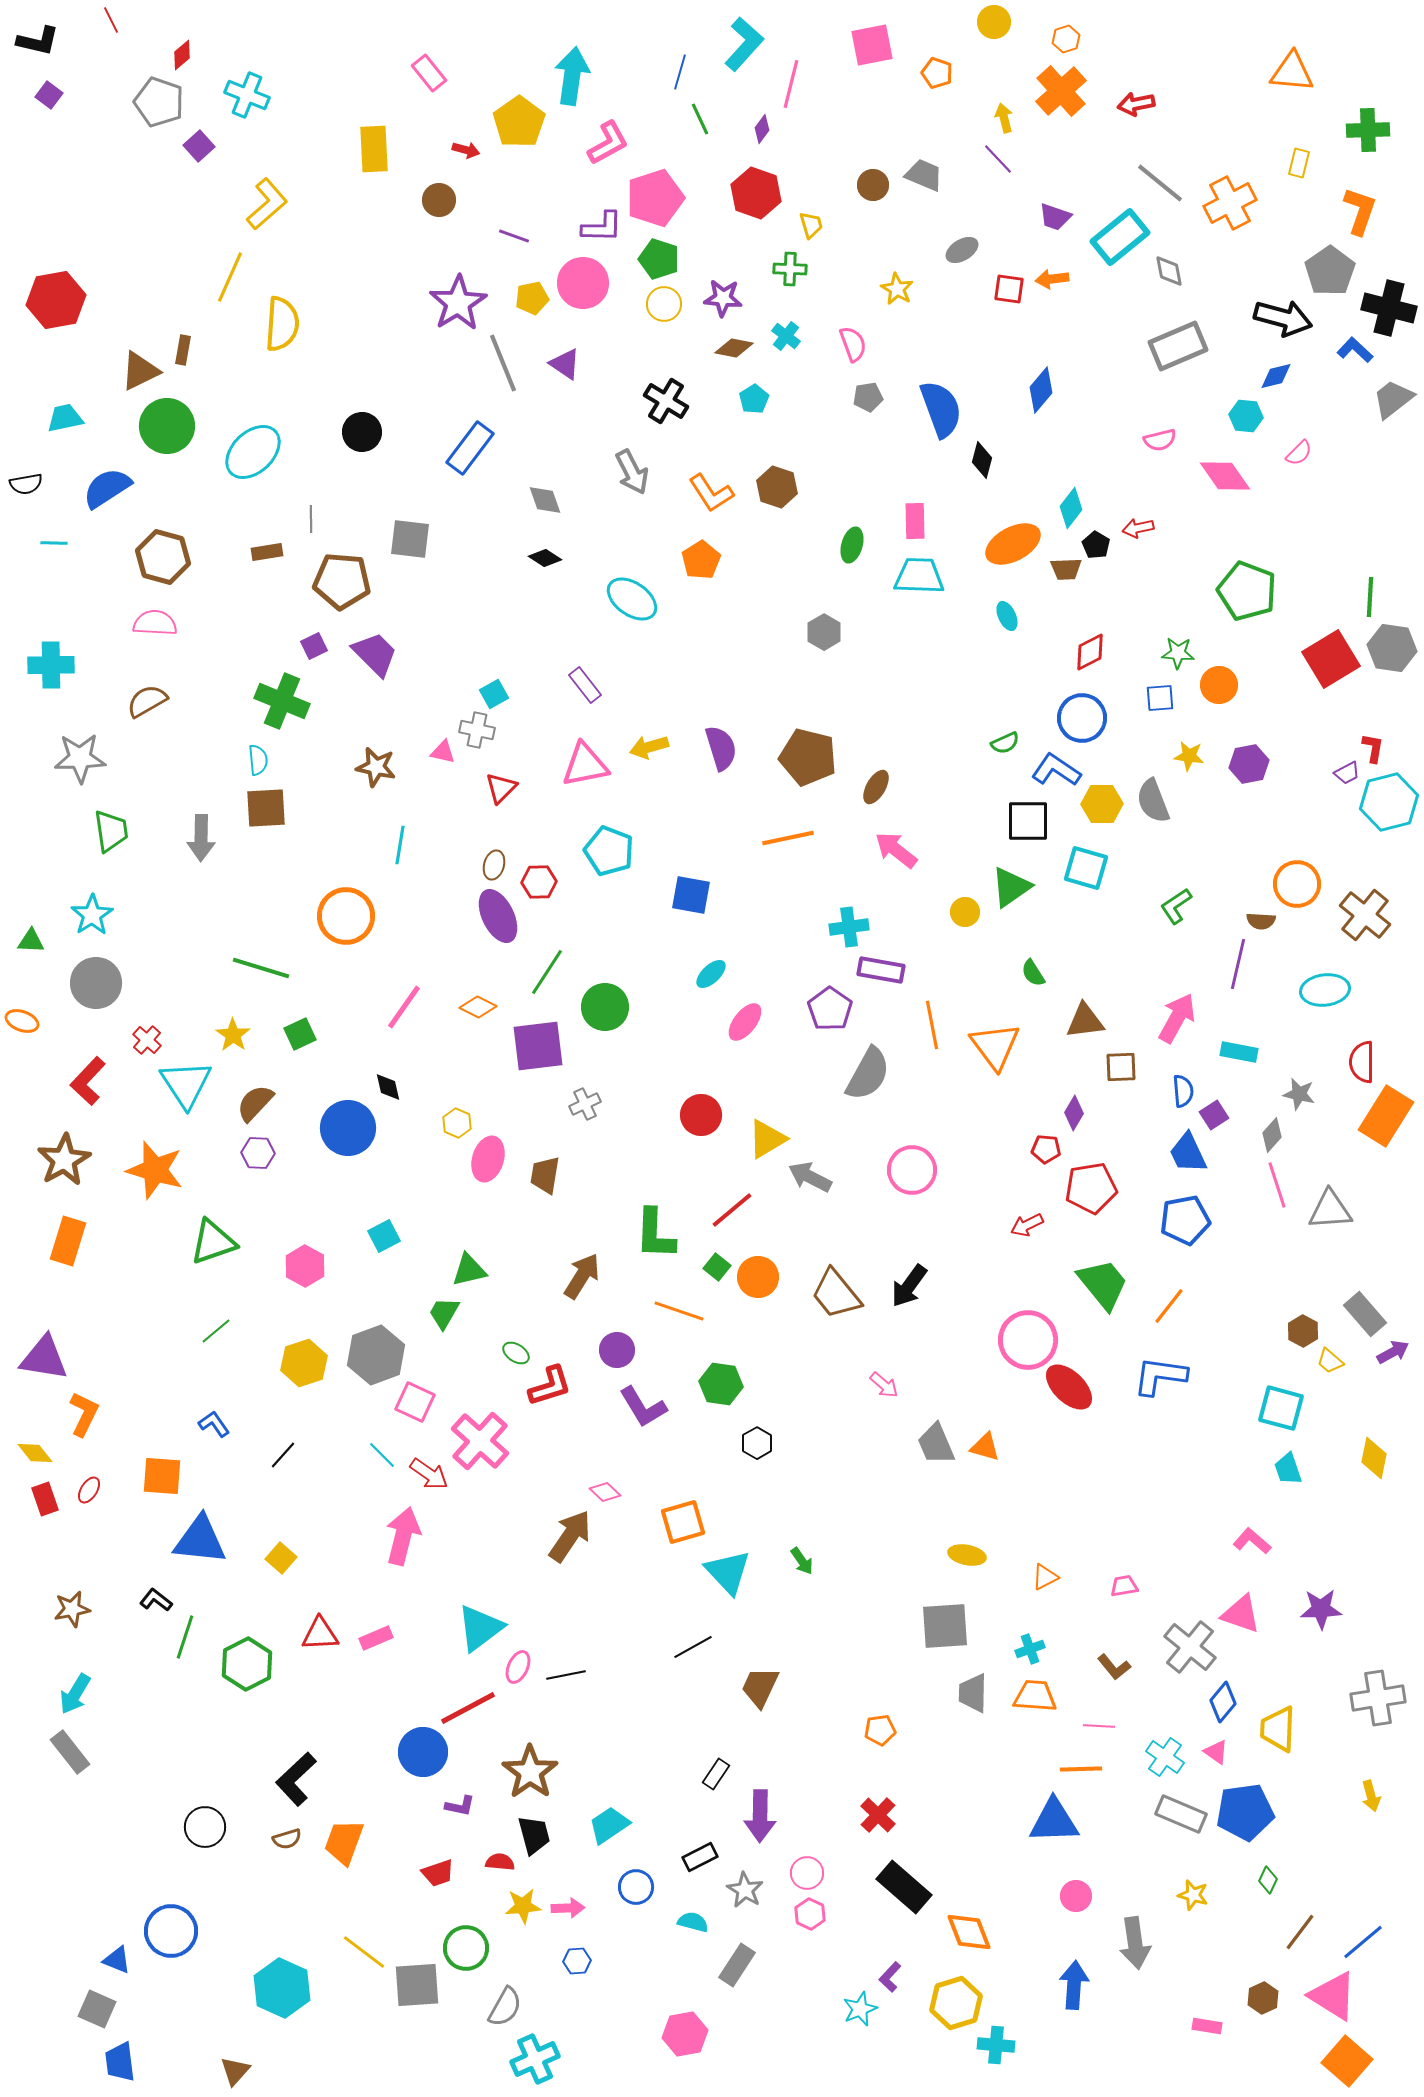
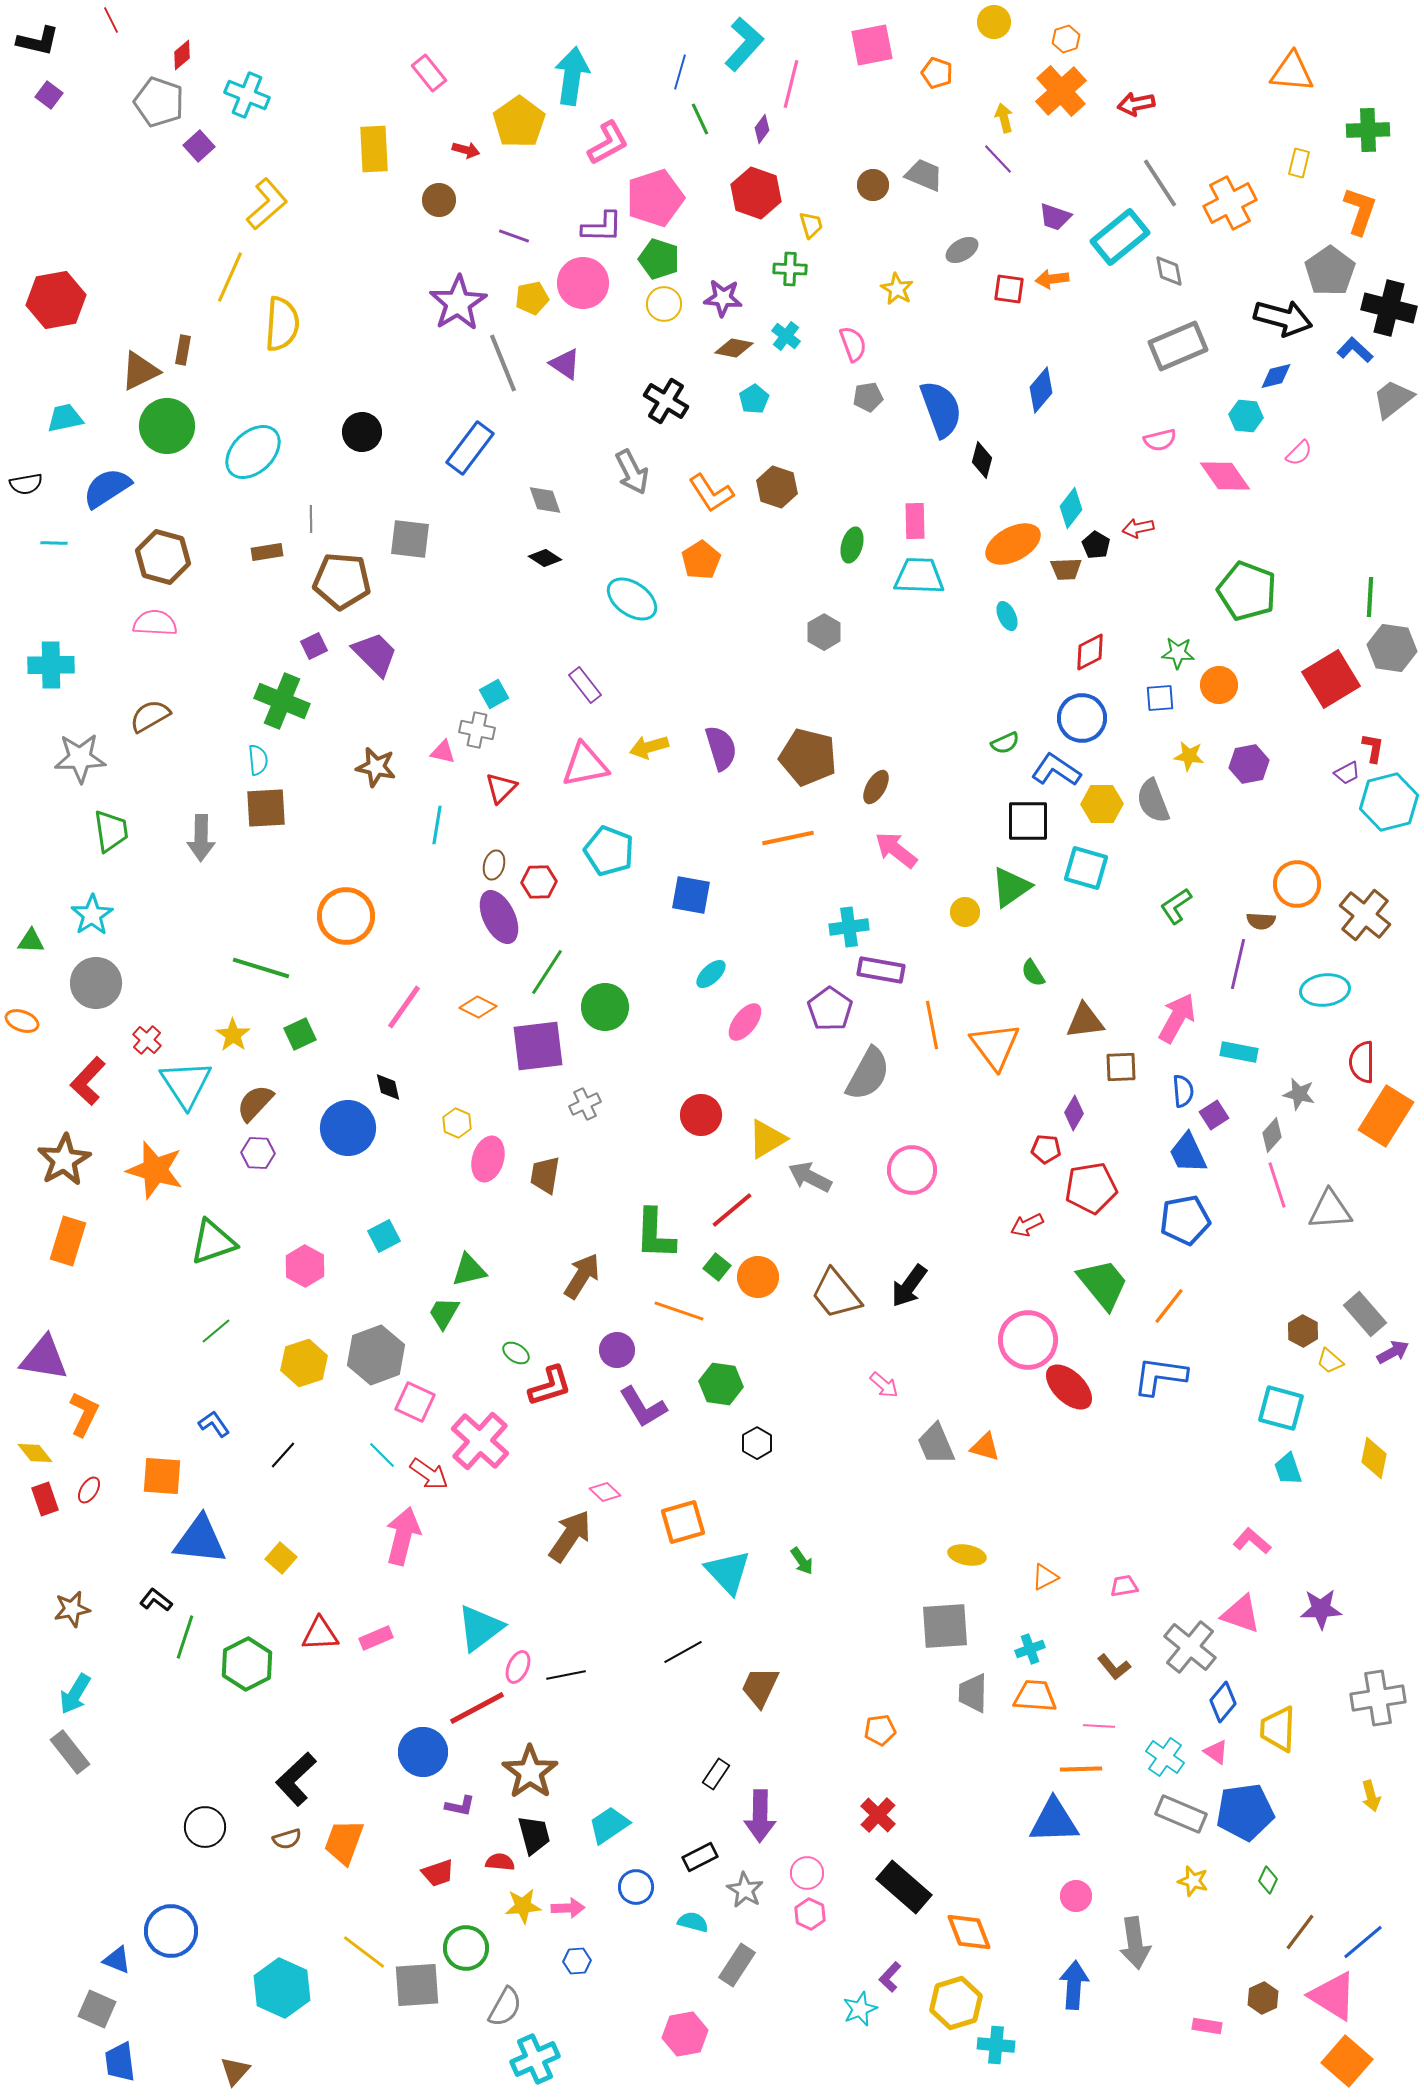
gray line at (1160, 183): rotated 18 degrees clockwise
red square at (1331, 659): moved 20 px down
brown semicircle at (147, 701): moved 3 px right, 15 px down
cyan line at (400, 845): moved 37 px right, 20 px up
purple ellipse at (498, 916): moved 1 px right, 1 px down
black line at (693, 1647): moved 10 px left, 5 px down
red line at (468, 1708): moved 9 px right
yellow star at (1193, 1895): moved 14 px up
